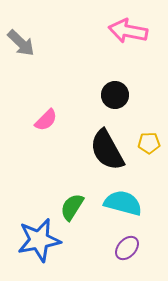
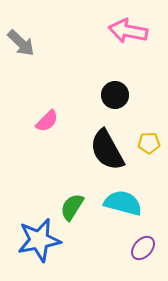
pink semicircle: moved 1 px right, 1 px down
purple ellipse: moved 16 px right
